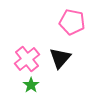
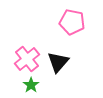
black triangle: moved 2 px left, 4 px down
